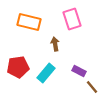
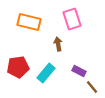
brown arrow: moved 3 px right
